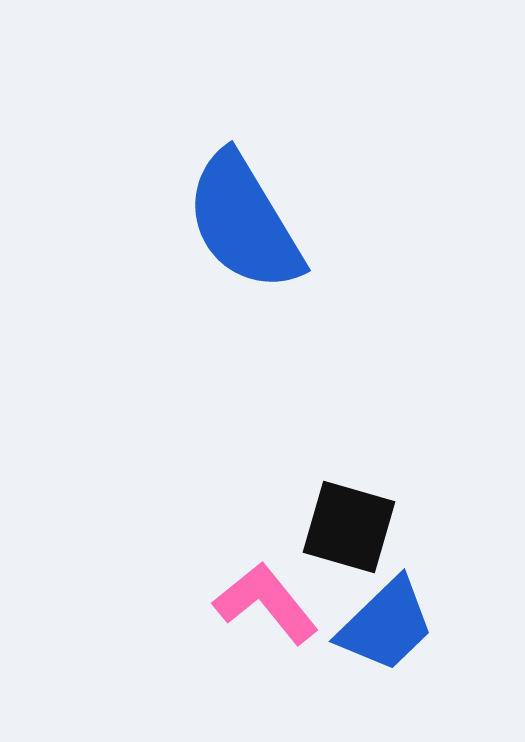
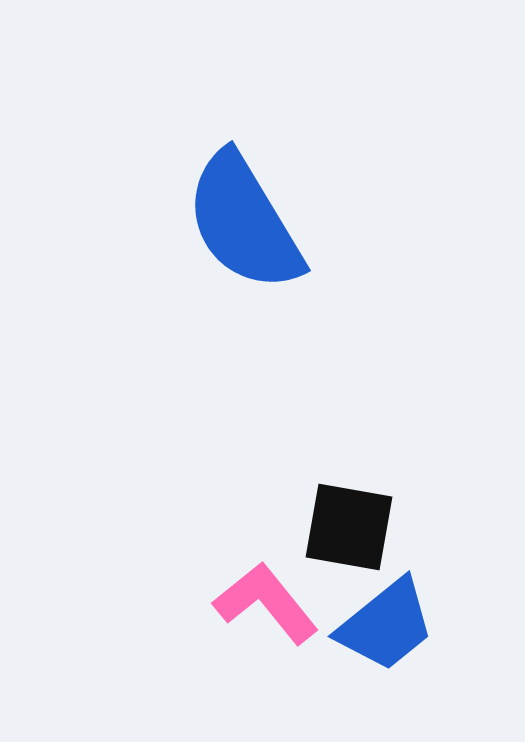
black square: rotated 6 degrees counterclockwise
blue trapezoid: rotated 5 degrees clockwise
